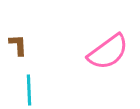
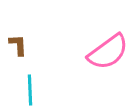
cyan line: moved 1 px right
